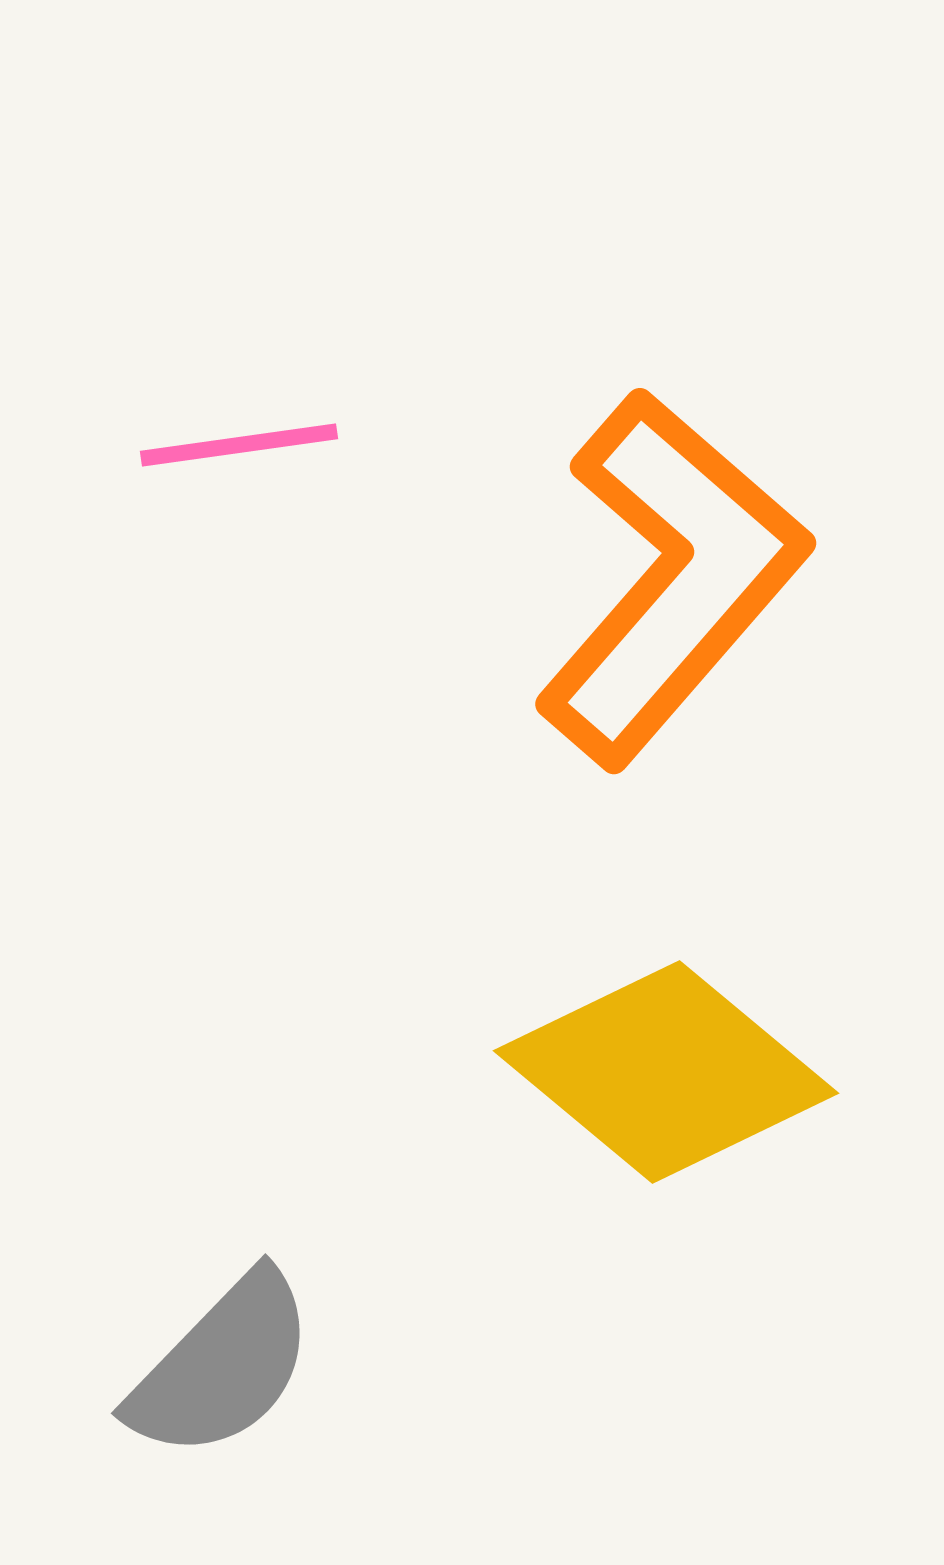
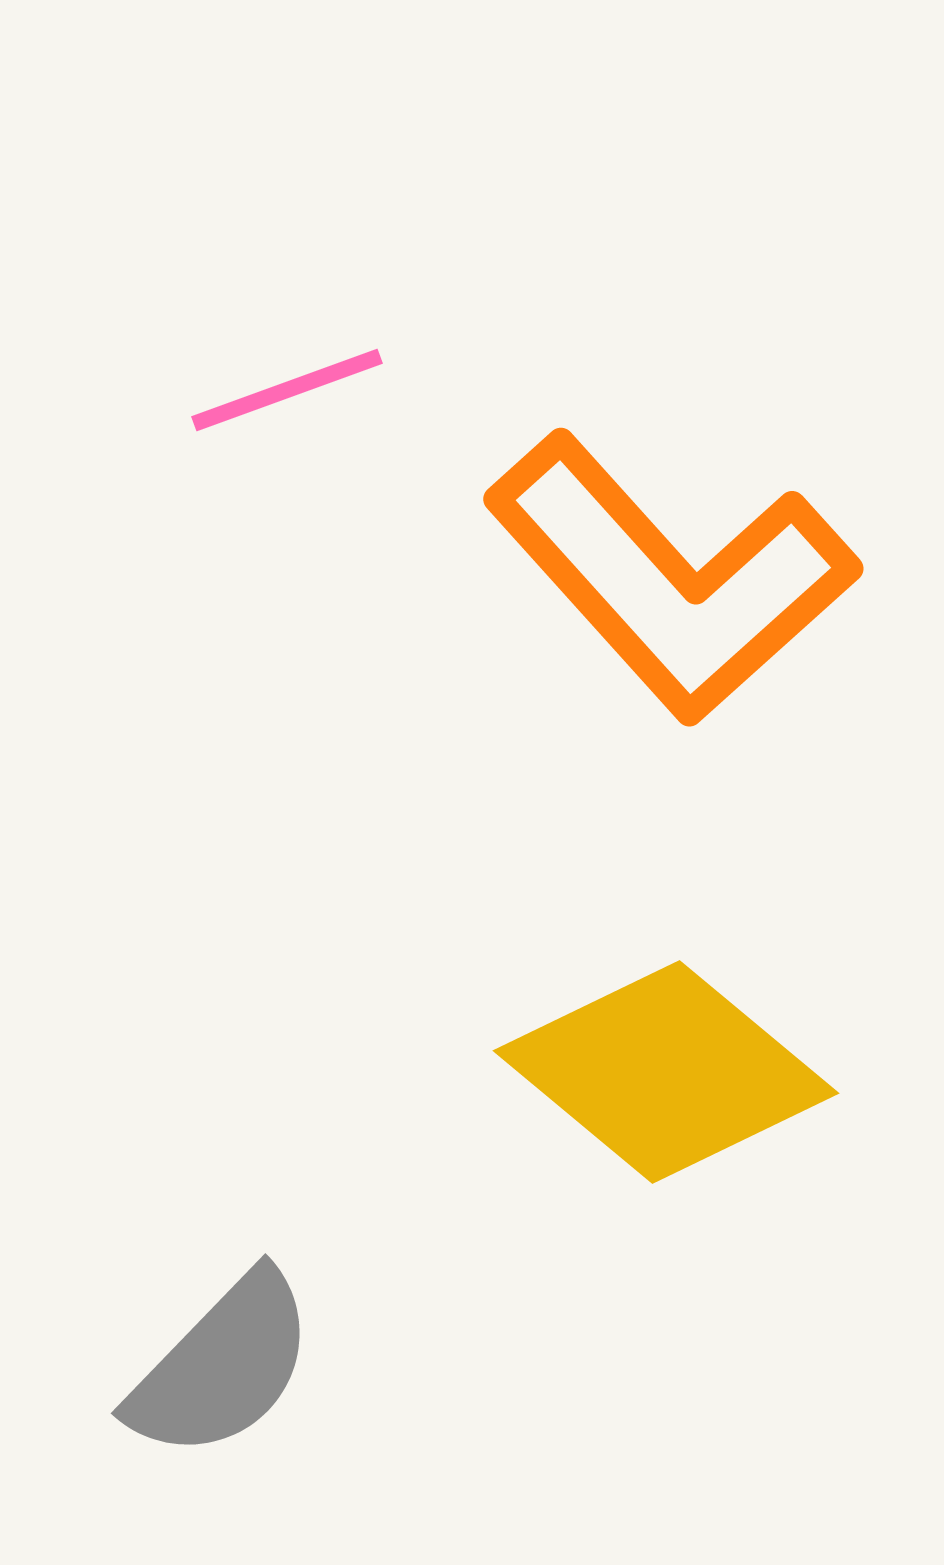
pink line: moved 48 px right, 55 px up; rotated 12 degrees counterclockwise
orange L-shape: rotated 97 degrees clockwise
